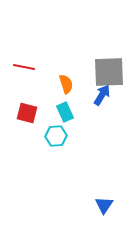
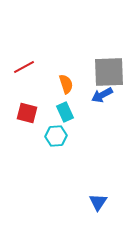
red line: rotated 40 degrees counterclockwise
blue arrow: rotated 150 degrees counterclockwise
blue triangle: moved 6 px left, 3 px up
